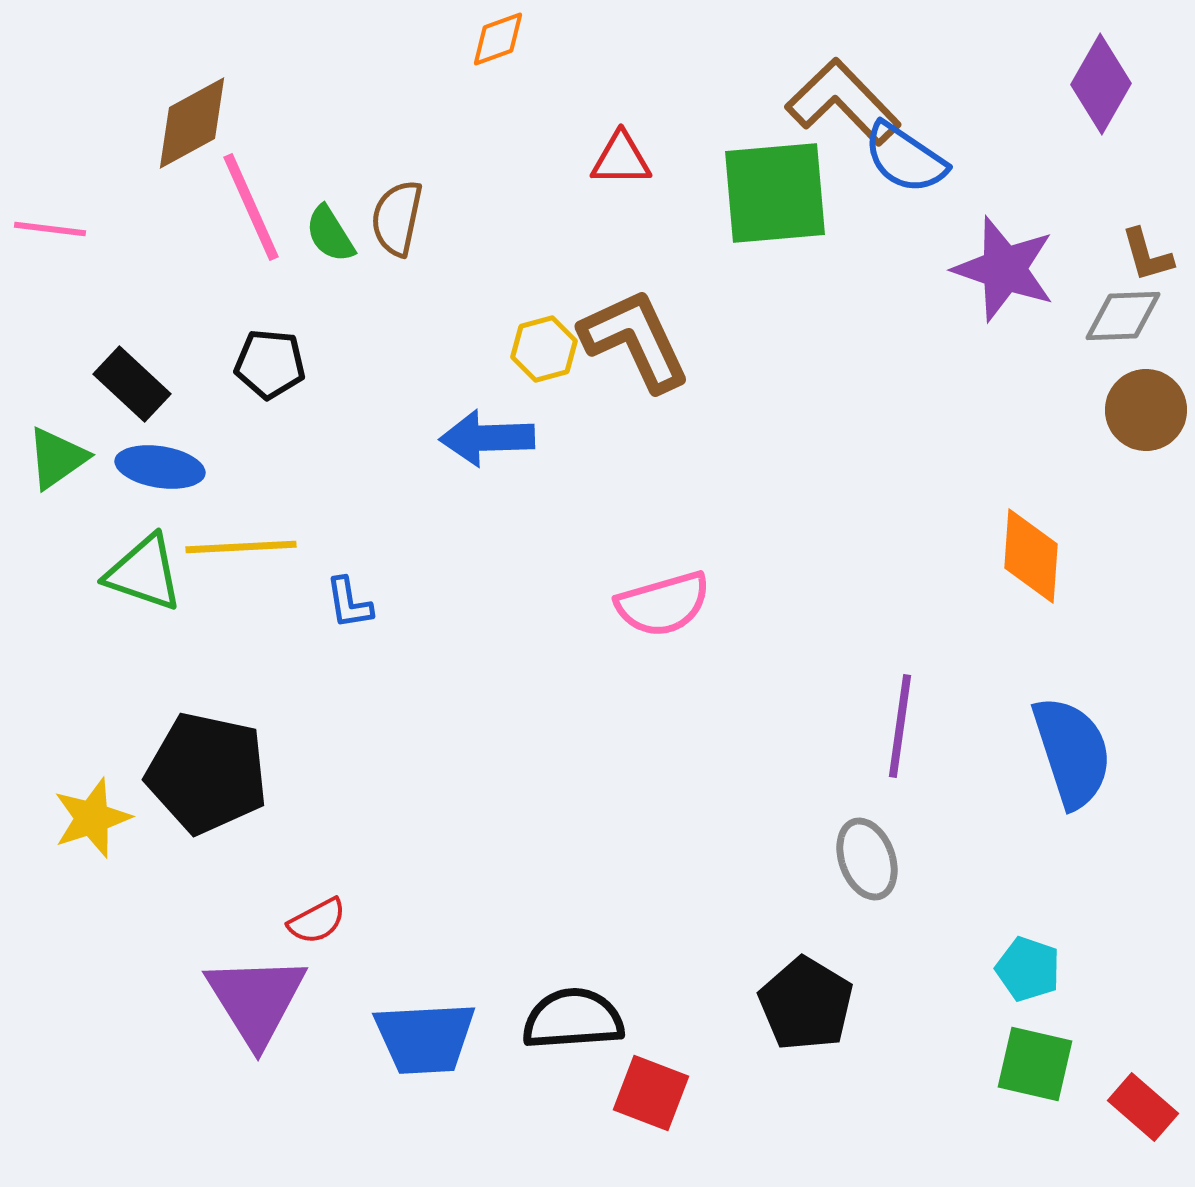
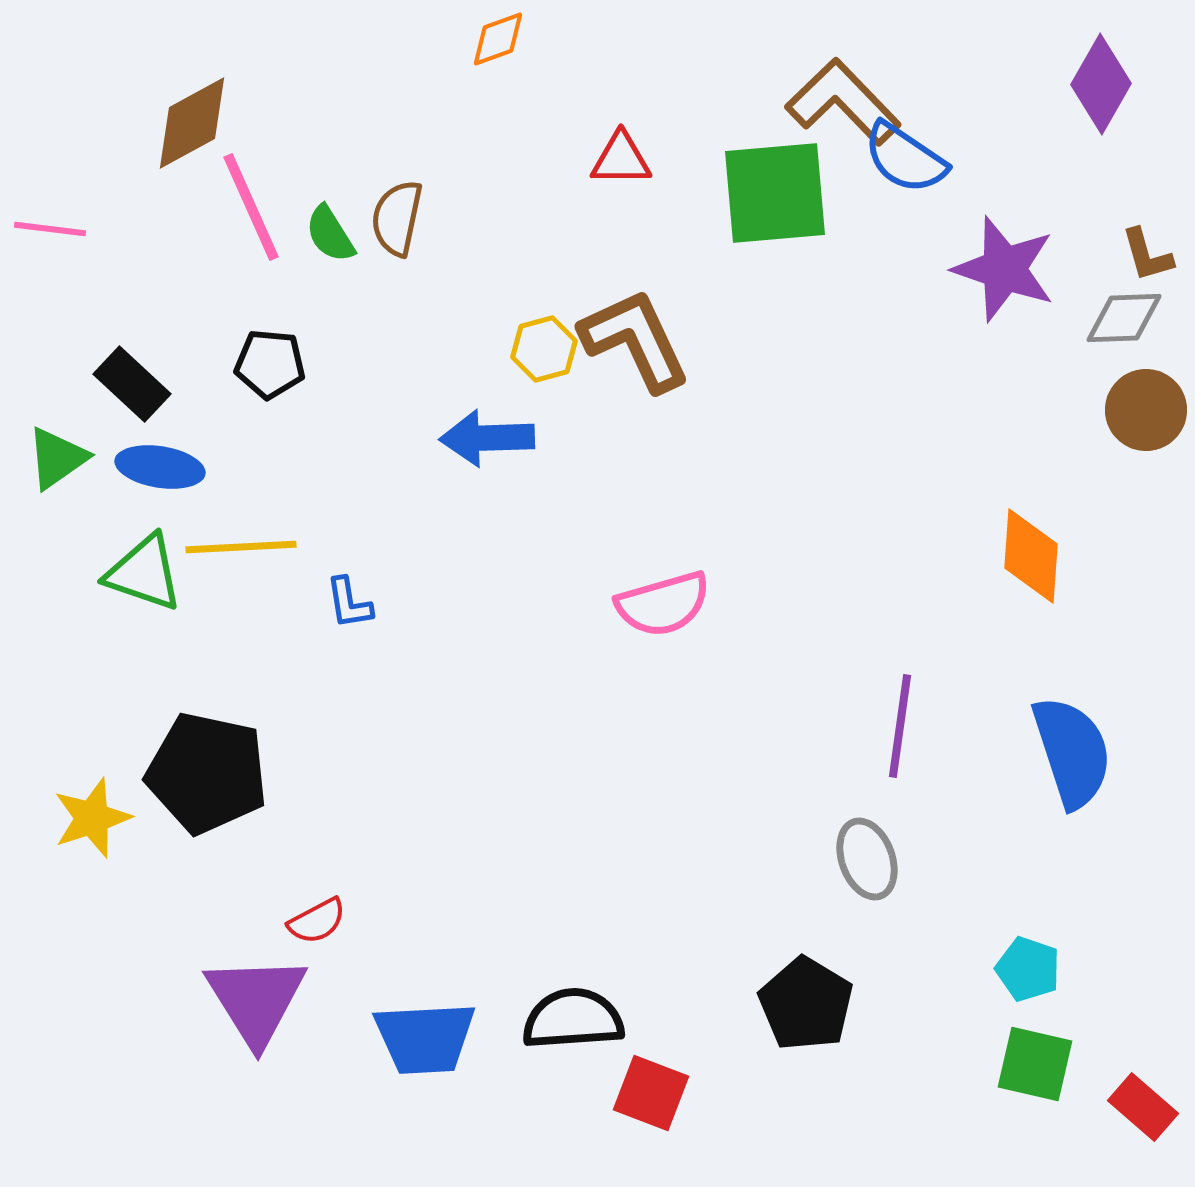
gray diamond at (1123, 316): moved 1 px right, 2 px down
